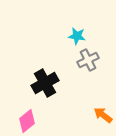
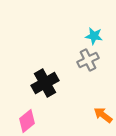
cyan star: moved 17 px right
